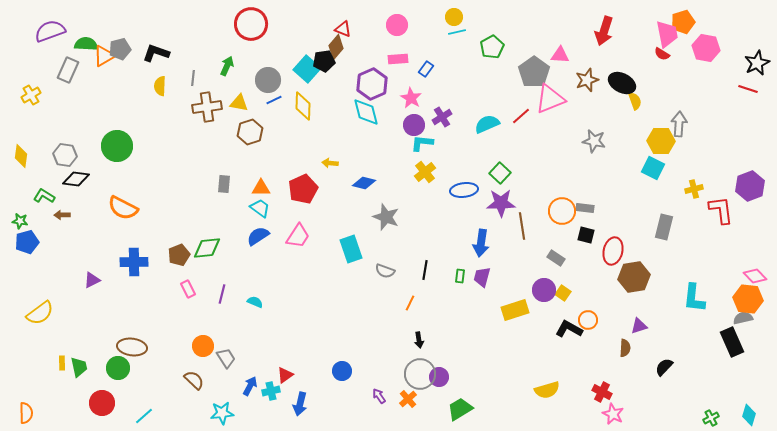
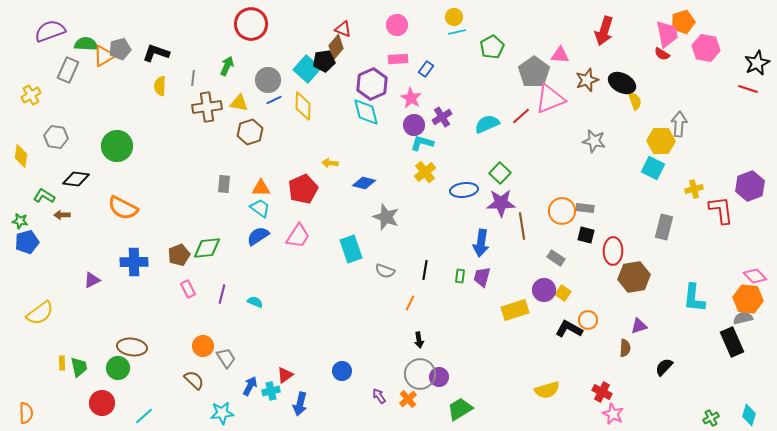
cyan L-shape at (422, 143): rotated 10 degrees clockwise
gray hexagon at (65, 155): moved 9 px left, 18 px up
red ellipse at (613, 251): rotated 12 degrees counterclockwise
